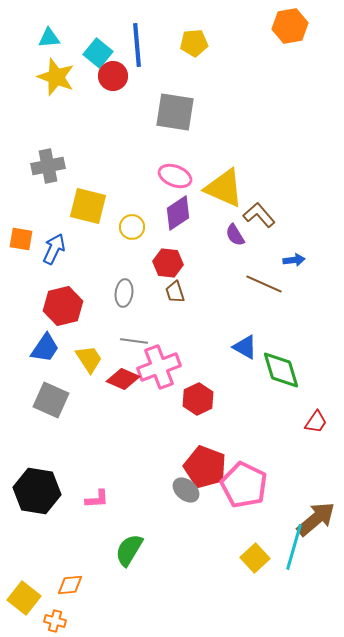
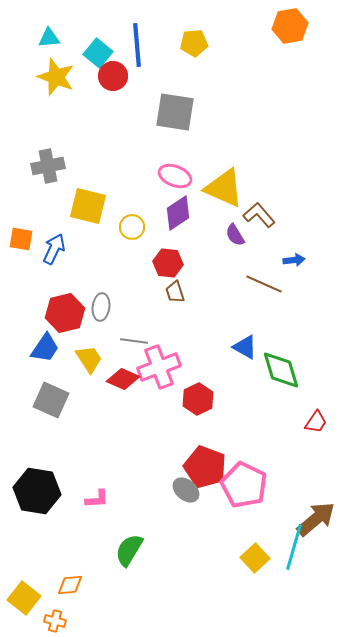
gray ellipse at (124, 293): moved 23 px left, 14 px down
red hexagon at (63, 306): moved 2 px right, 7 px down
